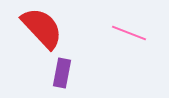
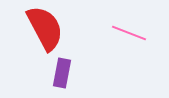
red semicircle: moved 3 px right; rotated 15 degrees clockwise
